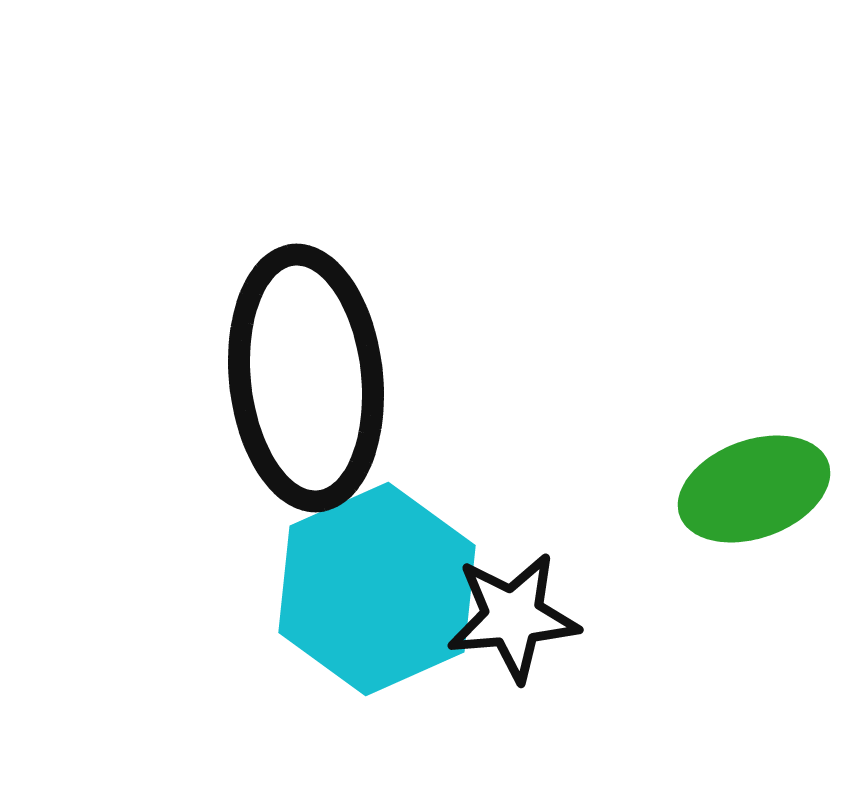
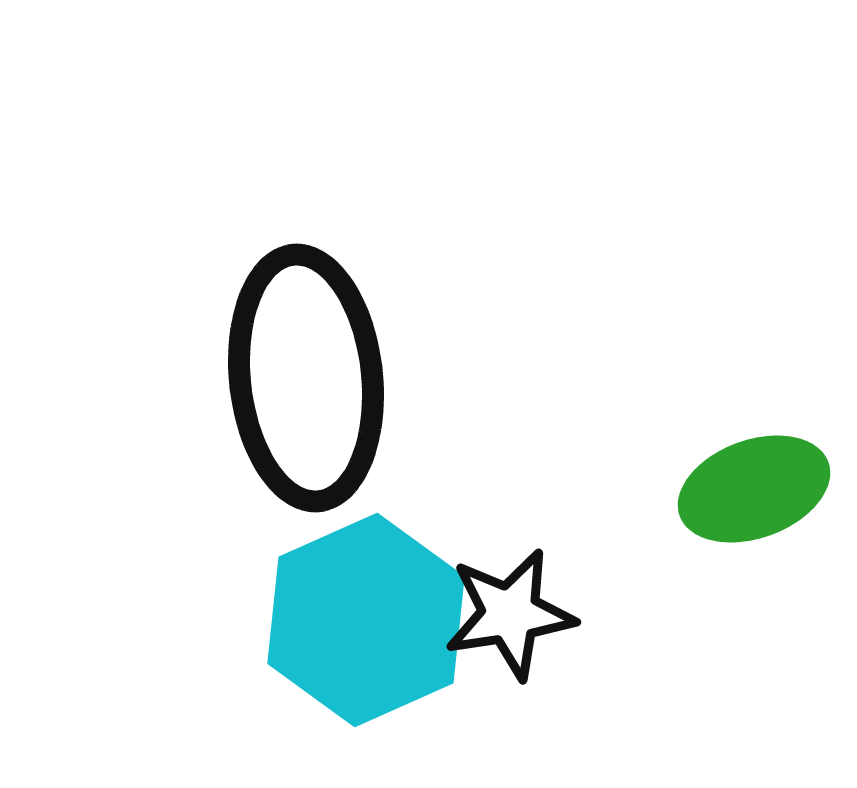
cyan hexagon: moved 11 px left, 31 px down
black star: moved 3 px left, 3 px up; rotated 4 degrees counterclockwise
